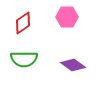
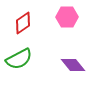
green semicircle: moved 5 px left; rotated 28 degrees counterclockwise
purple diamond: rotated 15 degrees clockwise
